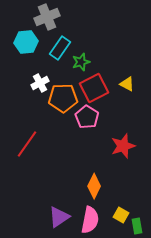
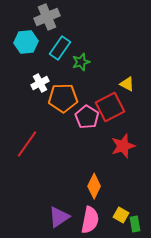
red square: moved 16 px right, 19 px down
green rectangle: moved 2 px left, 2 px up
